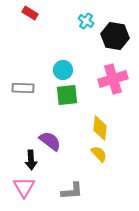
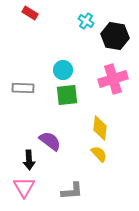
black arrow: moved 2 px left
